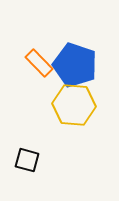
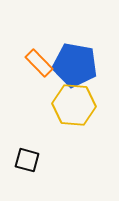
blue pentagon: rotated 9 degrees counterclockwise
